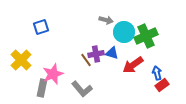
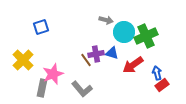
yellow cross: moved 2 px right
